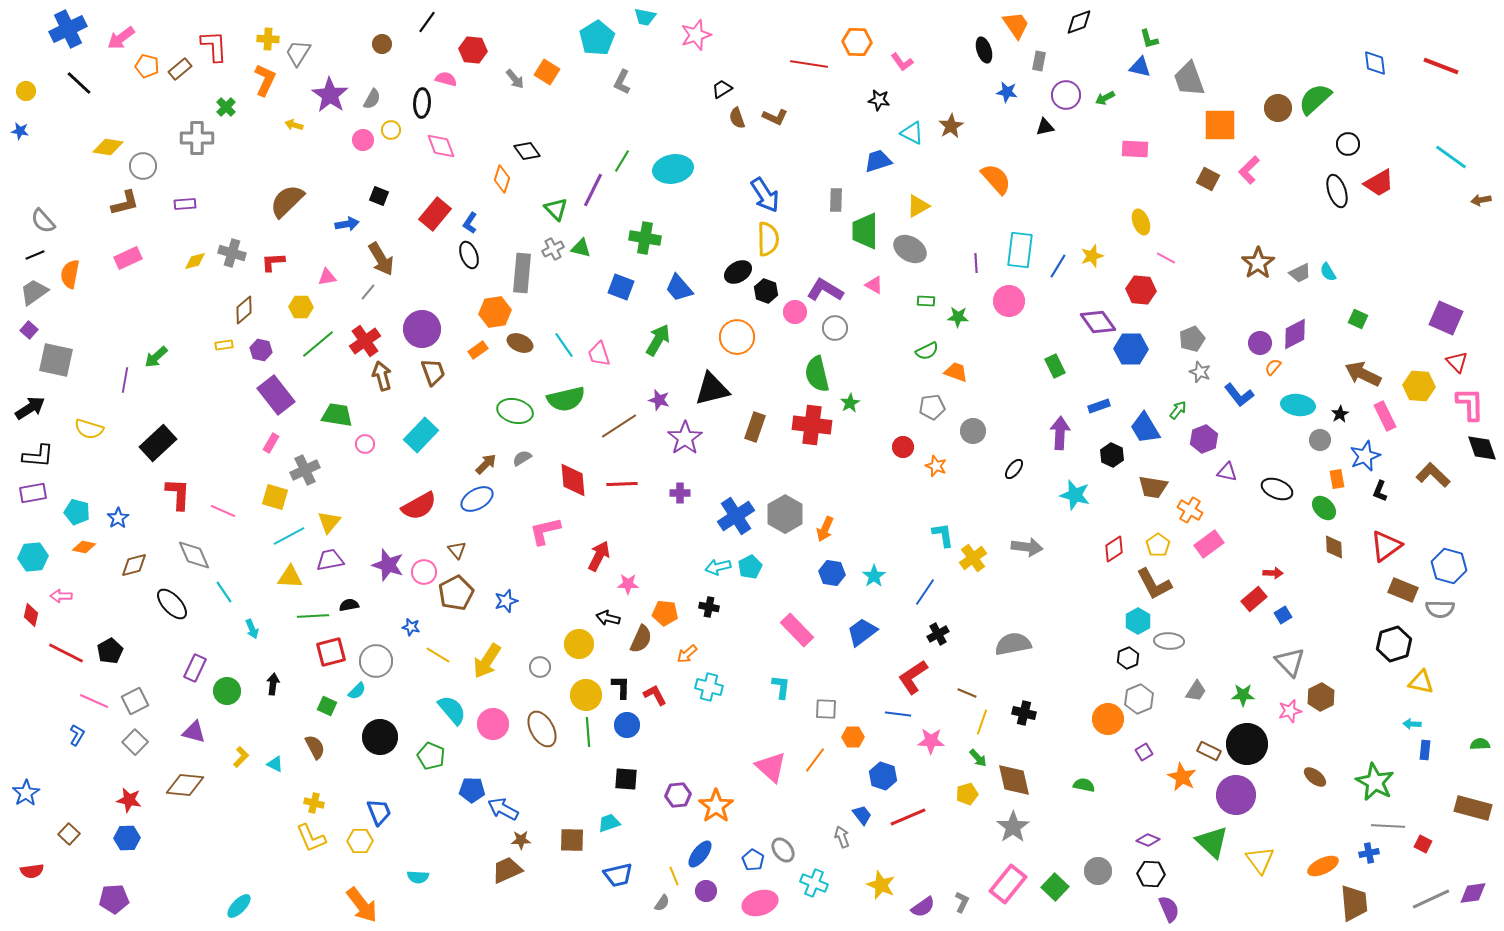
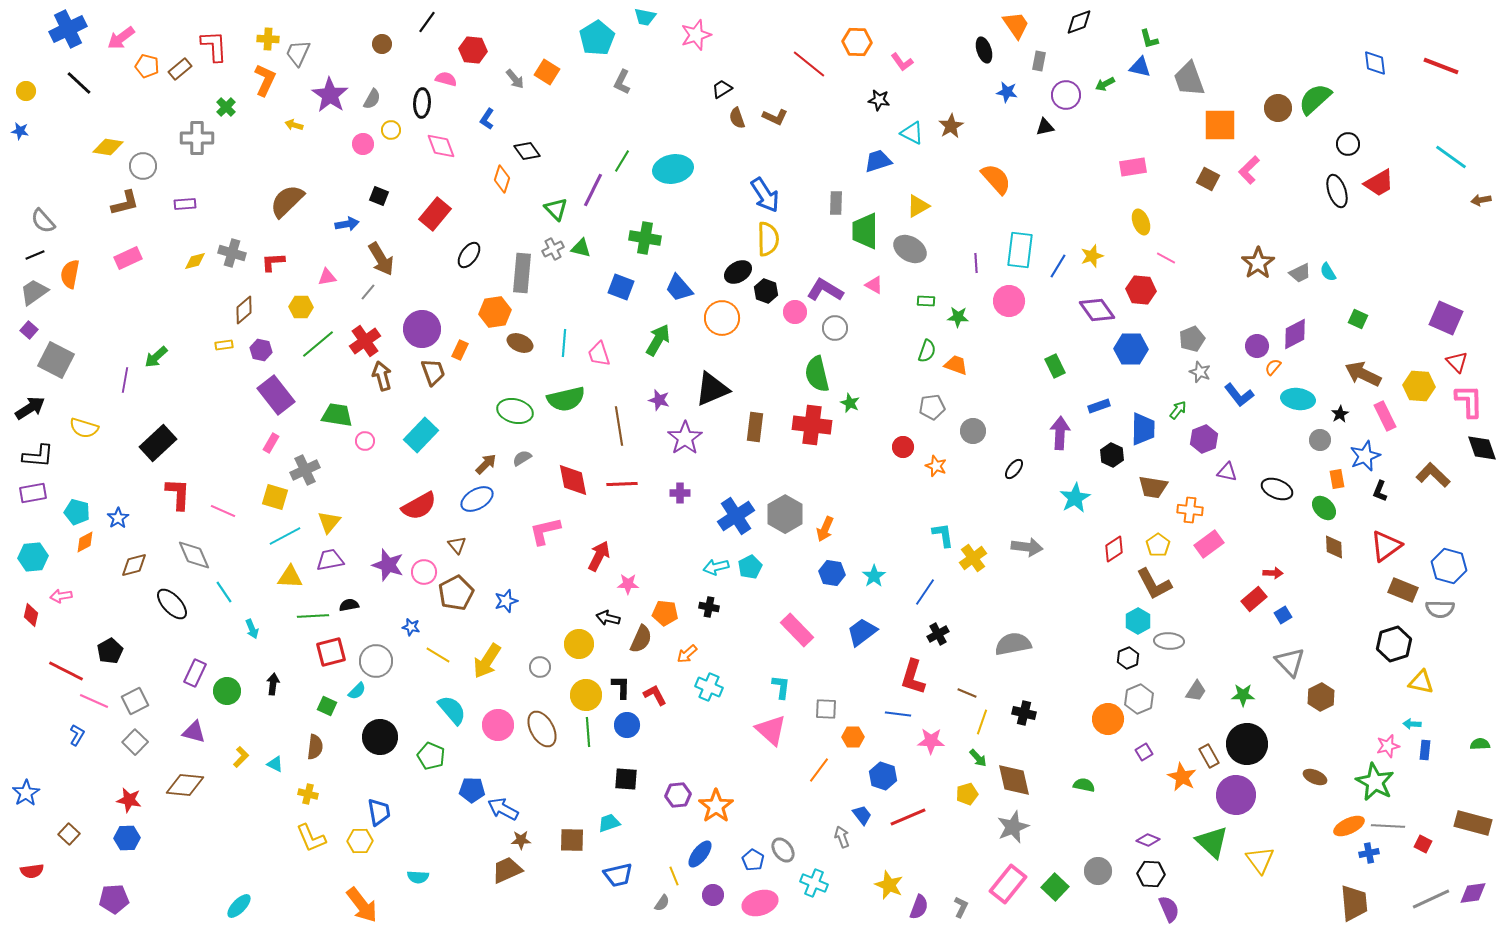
gray trapezoid at (298, 53): rotated 8 degrees counterclockwise
red line at (809, 64): rotated 30 degrees clockwise
green arrow at (1105, 98): moved 14 px up
pink circle at (363, 140): moved 4 px down
pink rectangle at (1135, 149): moved 2 px left, 18 px down; rotated 12 degrees counterclockwise
gray rectangle at (836, 200): moved 3 px down
blue L-shape at (470, 223): moved 17 px right, 104 px up
black ellipse at (469, 255): rotated 56 degrees clockwise
purple diamond at (1098, 322): moved 1 px left, 12 px up
orange circle at (737, 337): moved 15 px left, 19 px up
purple circle at (1260, 343): moved 3 px left, 3 px down
cyan line at (564, 345): moved 2 px up; rotated 40 degrees clockwise
orange rectangle at (478, 350): moved 18 px left; rotated 30 degrees counterclockwise
green semicircle at (927, 351): rotated 45 degrees counterclockwise
gray square at (56, 360): rotated 15 degrees clockwise
orange trapezoid at (956, 372): moved 7 px up
black triangle at (712, 389): rotated 9 degrees counterclockwise
green star at (850, 403): rotated 18 degrees counterclockwise
pink L-shape at (1470, 404): moved 1 px left, 3 px up
cyan ellipse at (1298, 405): moved 6 px up
brown line at (619, 426): rotated 66 degrees counterclockwise
brown rectangle at (755, 427): rotated 12 degrees counterclockwise
blue trapezoid at (1145, 428): moved 2 px left, 1 px down; rotated 148 degrees counterclockwise
yellow semicircle at (89, 429): moved 5 px left, 1 px up
pink circle at (365, 444): moved 3 px up
red diamond at (573, 480): rotated 6 degrees counterclockwise
cyan star at (1075, 495): moved 3 px down; rotated 28 degrees clockwise
orange cross at (1190, 510): rotated 25 degrees counterclockwise
cyan line at (289, 536): moved 4 px left
orange diamond at (84, 547): moved 1 px right, 5 px up; rotated 40 degrees counterclockwise
brown triangle at (457, 550): moved 5 px up
cyan arrow at (718, 567): moved 2 px left
pink arrow at (61, 596): rotated 10 degrees counterclockwise
red line at (66, 653): moved 18 px down
purple rectangle at (195, 668): moved 5 px down
red L-shape at (913, 677): rotated 39 degrees counterclockwise
cyan cross at (709, 687): rotated 8 degrees clockwise
pink star at (1290, 711): moved 98 px right, 35 px down
pink circle at (493, 724): moved 5 px right, 1 px down
brown semicircle at (315, 747): rotated 35 degrees clockwise
brown rectangle at (1209, 751): moved 5 px down; rotated 35 degrees clockwise
orange line at (815, 760): moved 4 px right, 10 px down
pink triangle at (771, 767): moved 37 px up
brown ellipse at (1315, 777): rotated 15 degrees counterclockwise
yellow cross at (314, 803): moved 6 px left, 9 px up
brown rectangle at (1473, 808): moved 15 px down
blue trapezoid at (379, 812): rotated 12 degrees clockwise
gray star at (1013, 827): rotated 12 degrees clockwise
orange ellipse at (1323, 866): moved 26 px right, 40 px up
yellow star at (881, 885): moved 8 px right
purple circle at (706, 891): moved 7 px right, 4 px down
gray L-shape at (962, 902): moved 1 px left, 5 px down
purple semicircle at (923, 907): moved 4 px left; rotated 35 degrees counterclockwise
